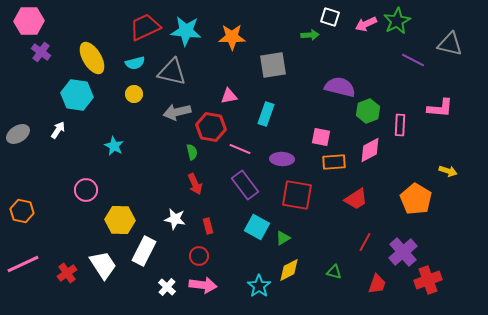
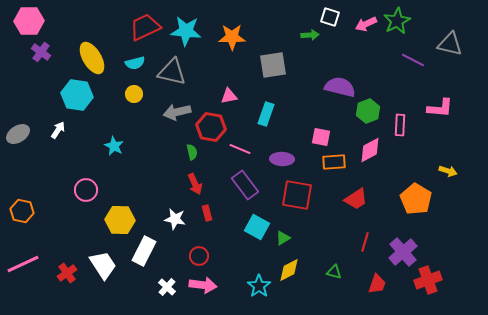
red rectangle at (208, 226): moved 1 px left, 13 px up
red line at (365, 242): rotated 12 degrees counterclockwise
